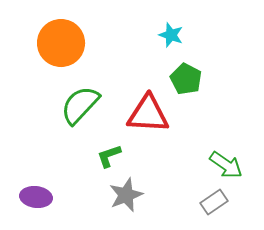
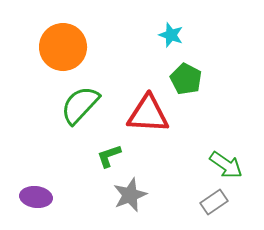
orange circle: moved 2 px right, 4 px down
gray star: moved 4 px right
